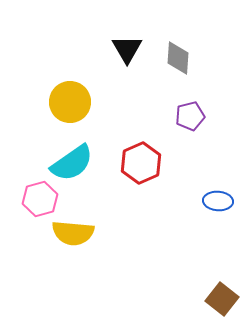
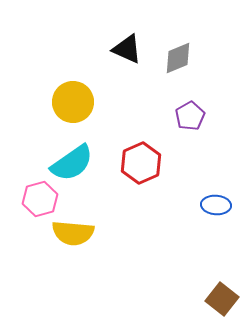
black triangle: rotated 36 degrees counterclockwise
gray diamond: rotated 64 degrees clockwise
yellow circle: moved 3 px right
purple pentagon: rotated 16 degrees counterclockwise
blue ellipse: moved 2 px left, 4 px down
